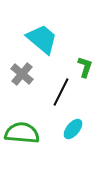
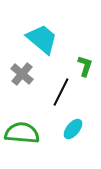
green L-shape: moved 1 px up
